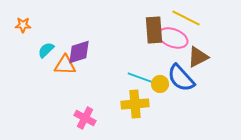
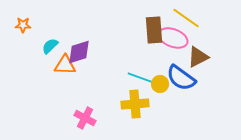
yellow line: rotated 8 degrees clockwise
cyan semicircle: moved 4 px right, 4 px up
blue semicircle: rotated 12 degrees counterclockwise
